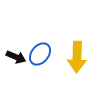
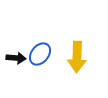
black arrow: moved 1 px down; rotated 18 degrees counterclockwise
